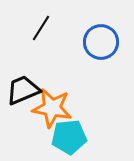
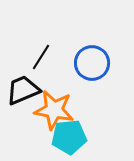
black line: moved 29 px down
blue circle: moved 9 px left, 21 px down
orange star: moved 2 px right, 2 px down
